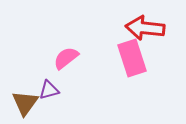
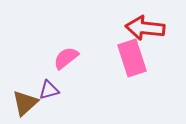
brown triangle: rotated 12 degrees clockwise
